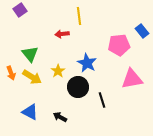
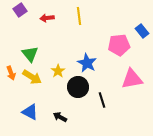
red arrow: moved 15 px left, 16 px up
